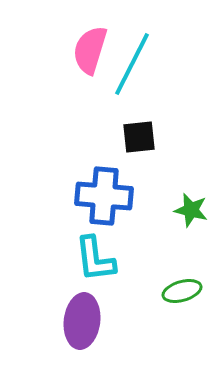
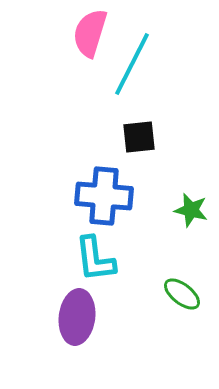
pink semicircle: moved 17 px up
green ellipse: moved 3 px down; rotated 54 degrees clockwise
purple ellipse: moved 5 px left, 4 px up
